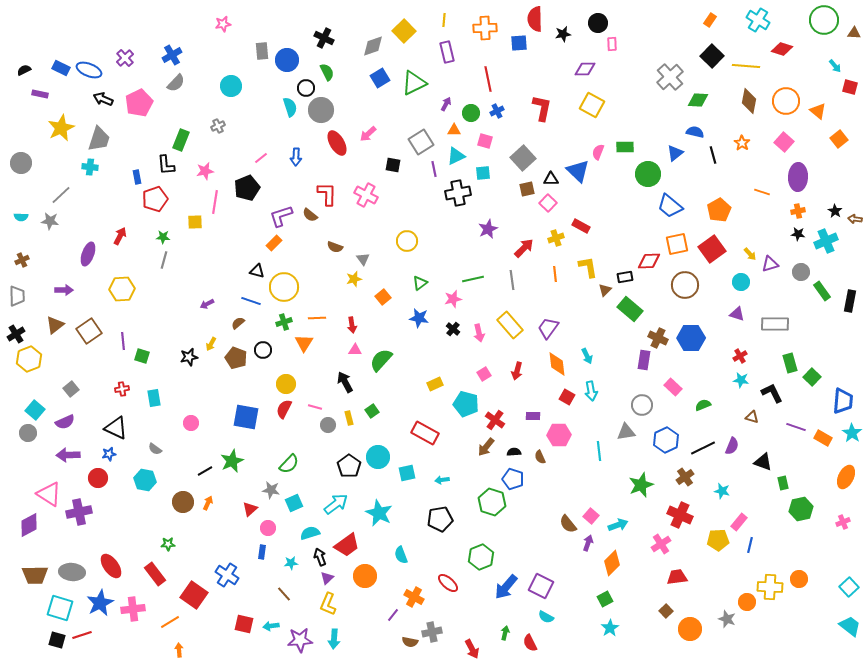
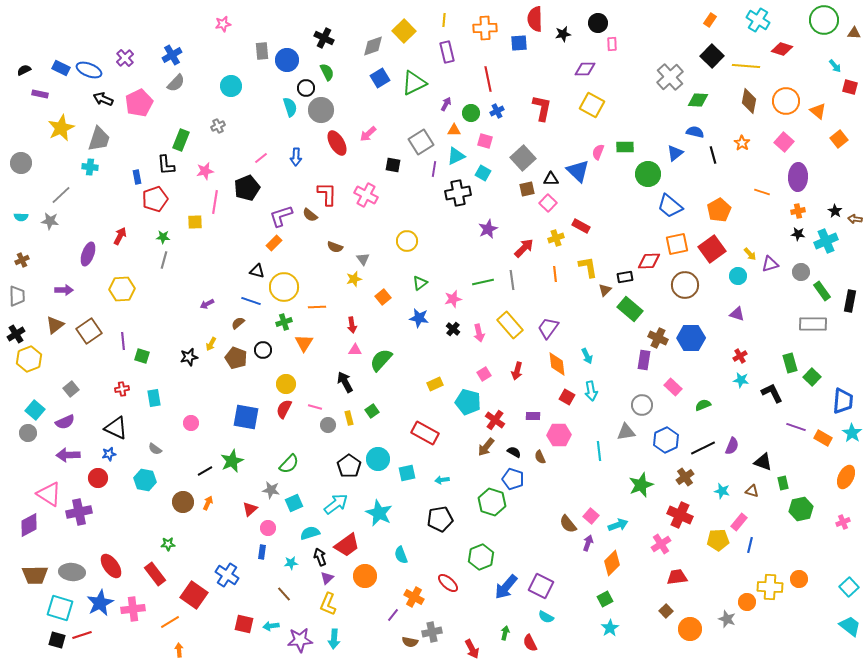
purple line at (434, 169): rotated 21 degrees clockwise
cyan square at (483, 173): rotated 35 degrees clockwise
green line at (473, 279): moved 10 px right, 3 px down
cyan circle at (741, 282): moved 3 px left, 6 px up
orange line at (317, 318): moved 11 px up
gray rectangle at (775, 324): moved 38 px right
cyan pentagon at (466, 404): moved 2 px right, 2 px up
brown triangle at (752, 417): moved 74 px down
black semicircle at (514, 452): rotated 32 degrees clockwise
cyan circle at (378, 457): moved 2 px down
